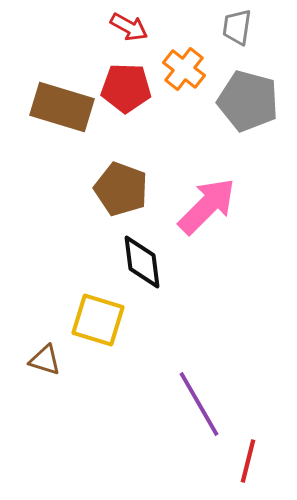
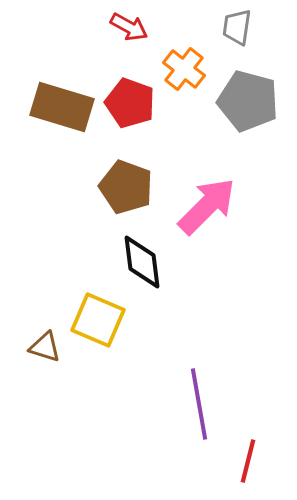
red pentagon: moved 4 px right, 15 px down; rotated 18 degrees clockwise
brown pentagon: moved 5 px right, 2 px up
yellow square: rotated 6 degrees clockwise
brown triangle: moved 13 px up
purple line: rotated 20 degrees clockwise
